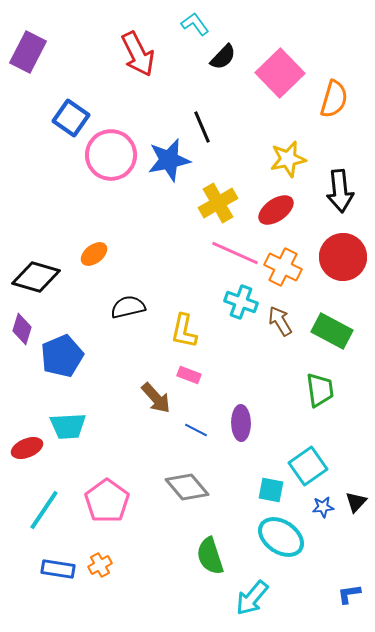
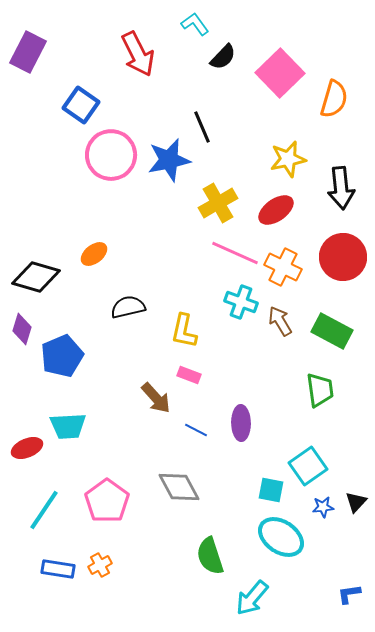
blue square at (71, 118): moved 10 px right, 13 px up
black arrow at (340, 191): moved 1 px right, 3 px up
gray diamond at (187, 487): moved 8 px left; rotated 12 degrees clockwise
